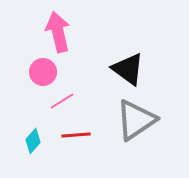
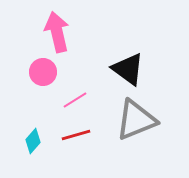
pink arrow: moved 1 px left
pink line: moved 13 px right, 1 px up
gray triangle: rotated 12 degrees clockwise
red line: rotated 12 degrees counterclockwise
